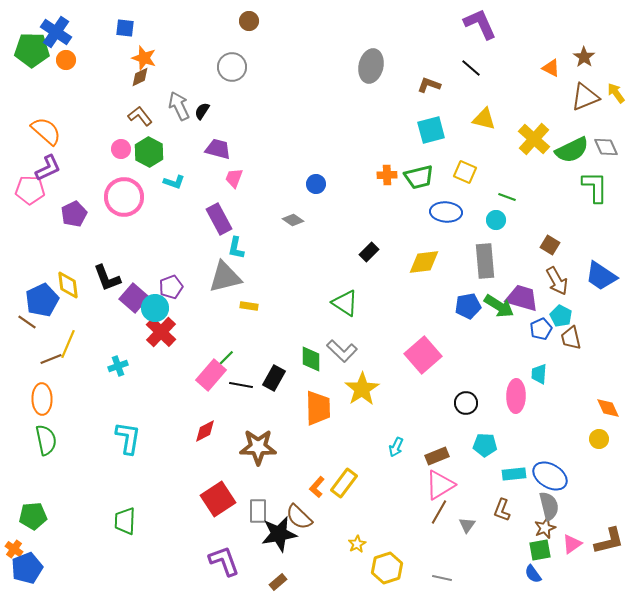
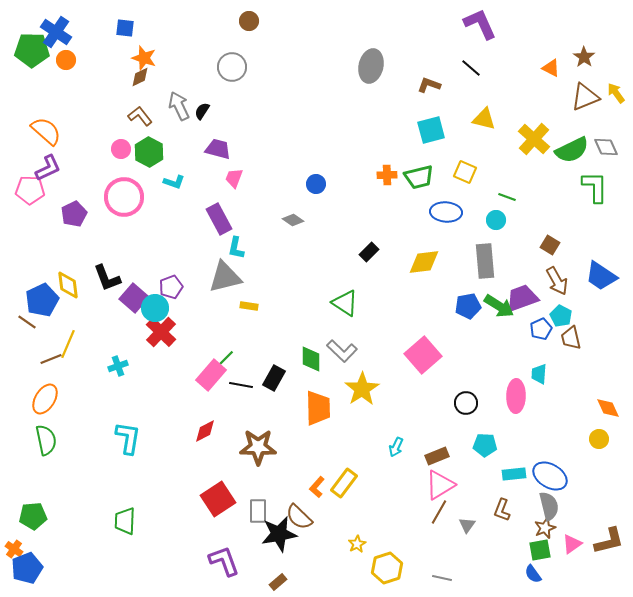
purple trapezoid at (522, 298): rotated 36 degrees counterclockwise
orange ellipse at (42, 399): moved 3 px right; rotated 32 degrees clockwise
